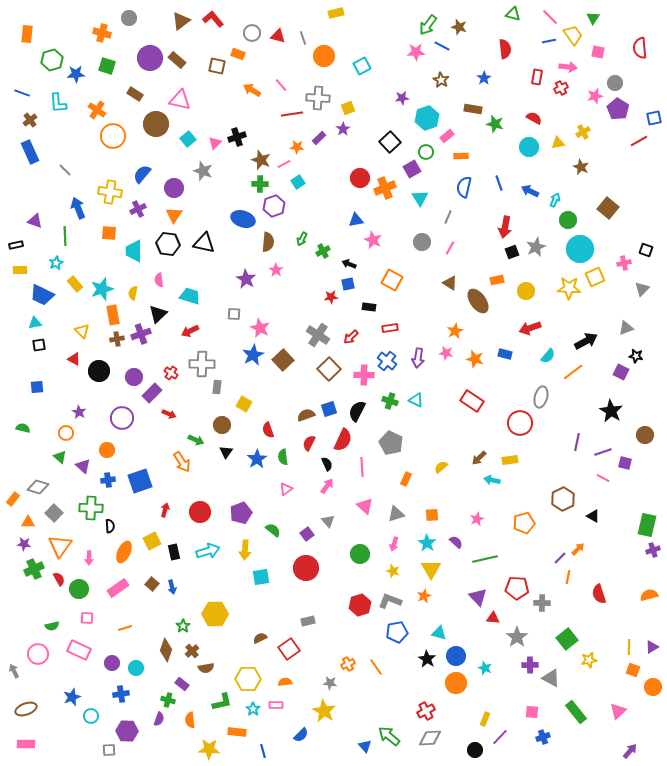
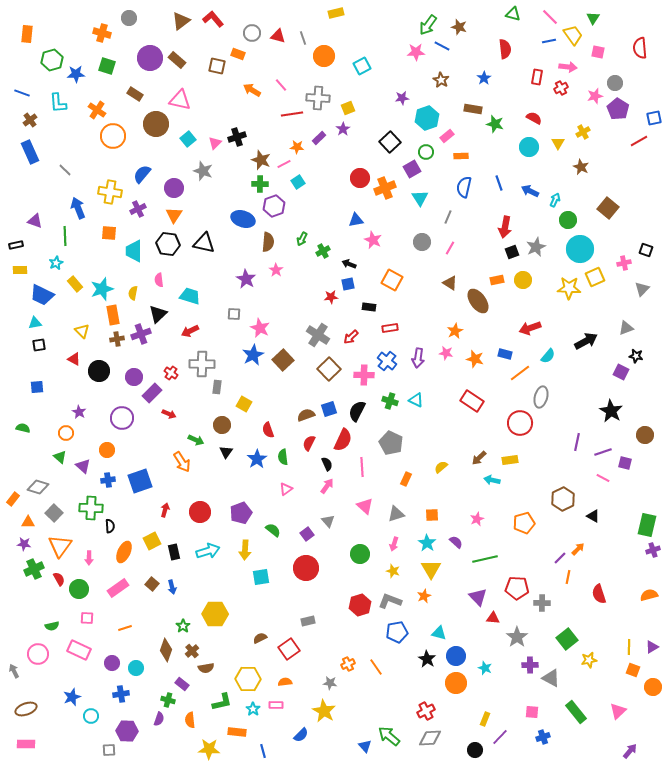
yellow triangle at (558, 143): rotated 48 degrees counterclockwise
yellow circle at (526, 291): moved 3 px left, 11 px up
orange line at (573, 372): moved 53 px left, 1 px down
